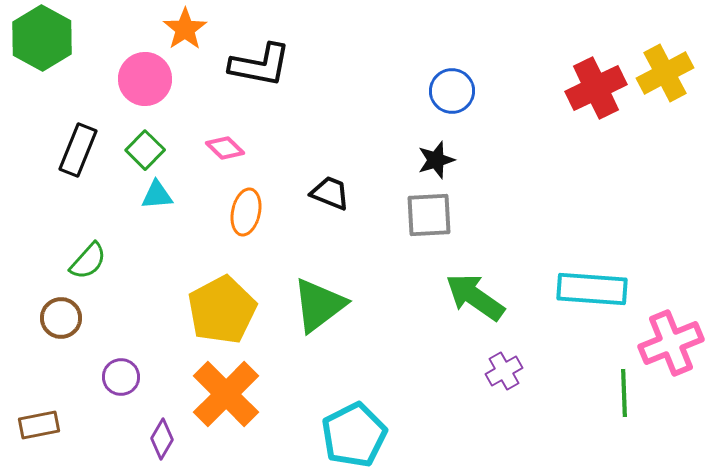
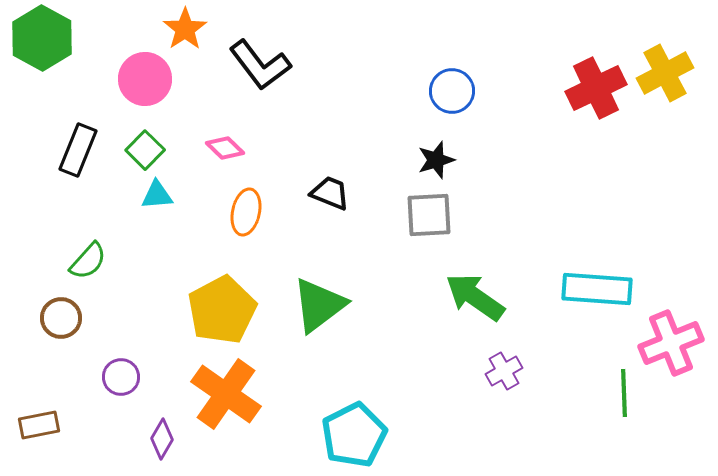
black L-shape: rotated 42 degrees clockwise
cyan rectangle: moved 5 px right
orange cross: rotated 10 degrees counterclockwise
